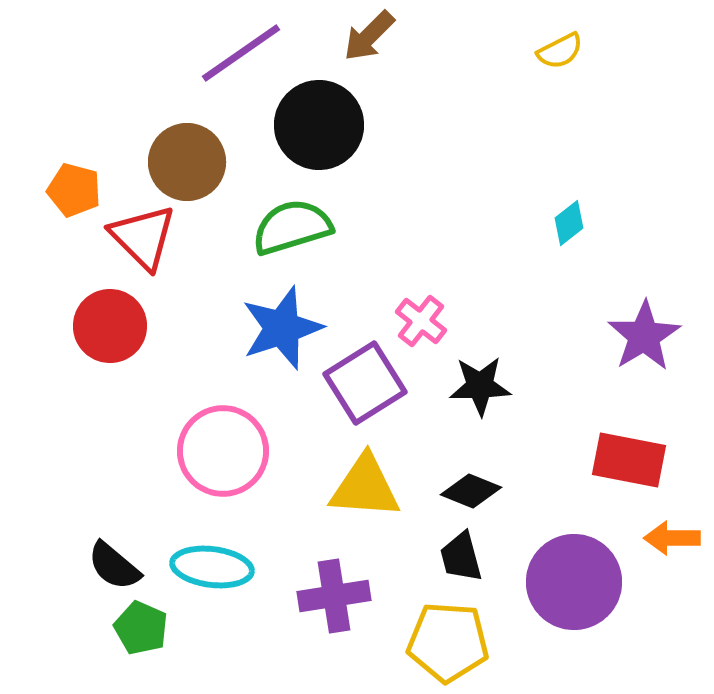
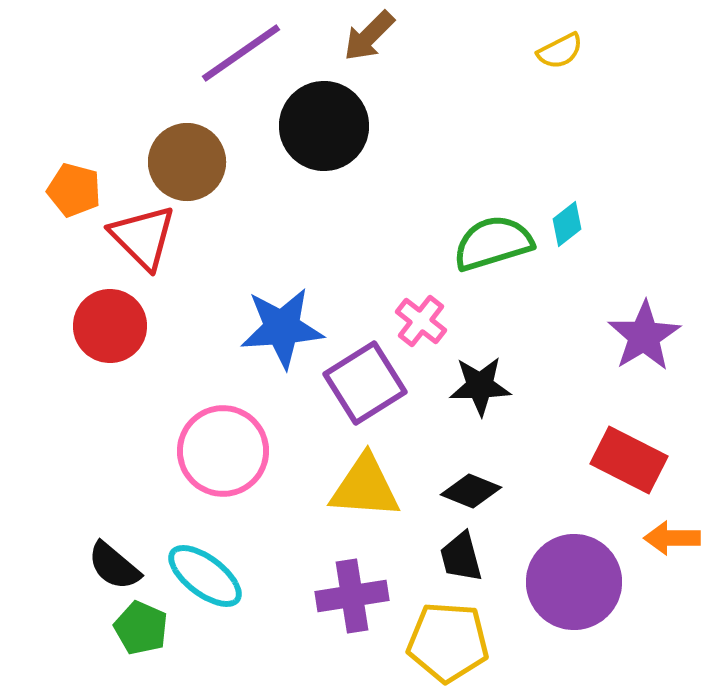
black circle: moved 5 px right, 1 px down
cyan diamond: moved 2 px left, 1 px down
green semicircle: moved 201 px right, 16 px down
blue star: rotated 14 degrees clockwise
red rectangle: rotated 16 degrees clockwise
cyan ellipse: moved 7 px left, 9 px down; rotated 30 degrees clockwise
purple cross: moved 18 px right
